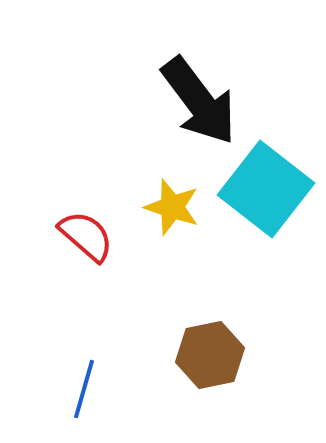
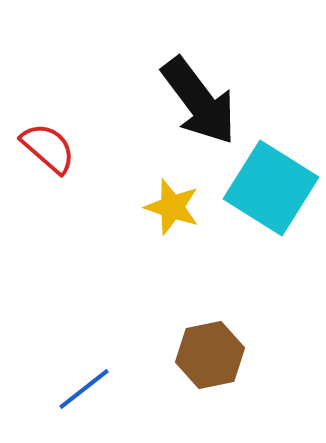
cyan square: moved 5 px right, 1 px up; rotated 6 degrees counterclockwise
red semicircle: moved 38 px left, 88 px up
blue line: rotated 36 degrees clockwise
